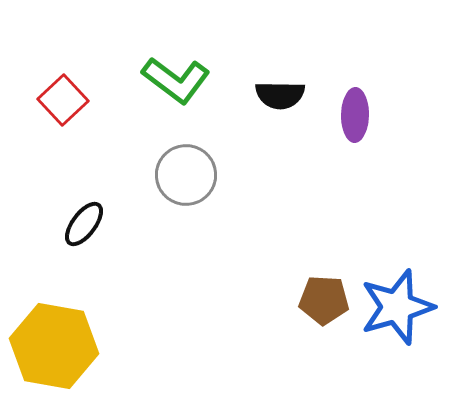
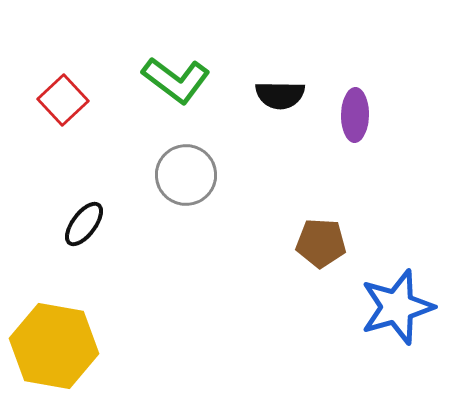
brown pentagon: moved 3 px left, 57 px up
